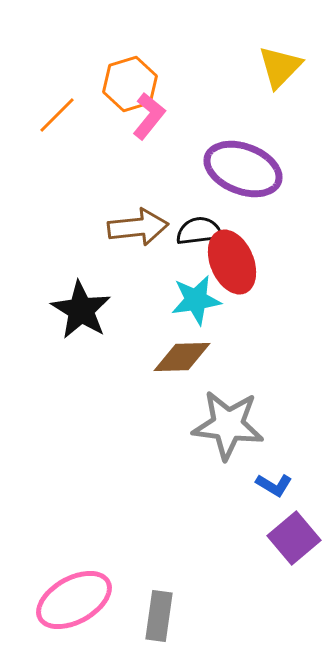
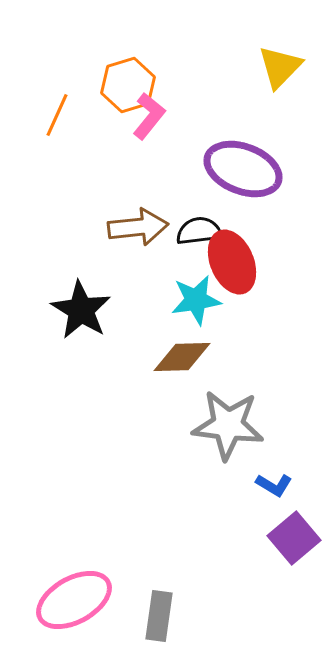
orange hexagon: moved 2 px left, 1 px down
orange line: rotated 21 degrees counterclockwise
